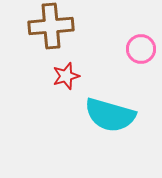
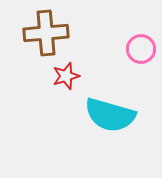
brown cross: moved 5 px left, 7 px down
